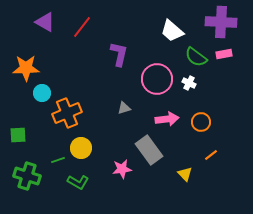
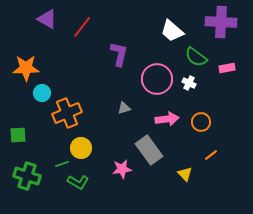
purple triangle: moved 2 px right, 3 px up
pink rectangle: moved 3 px right, 14 px down
green line: moved 4 px right, 4 px down
